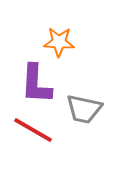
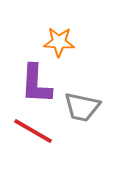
gray trapezoid: moved 2 px left, 2 px up
red line: moved 1 px down
